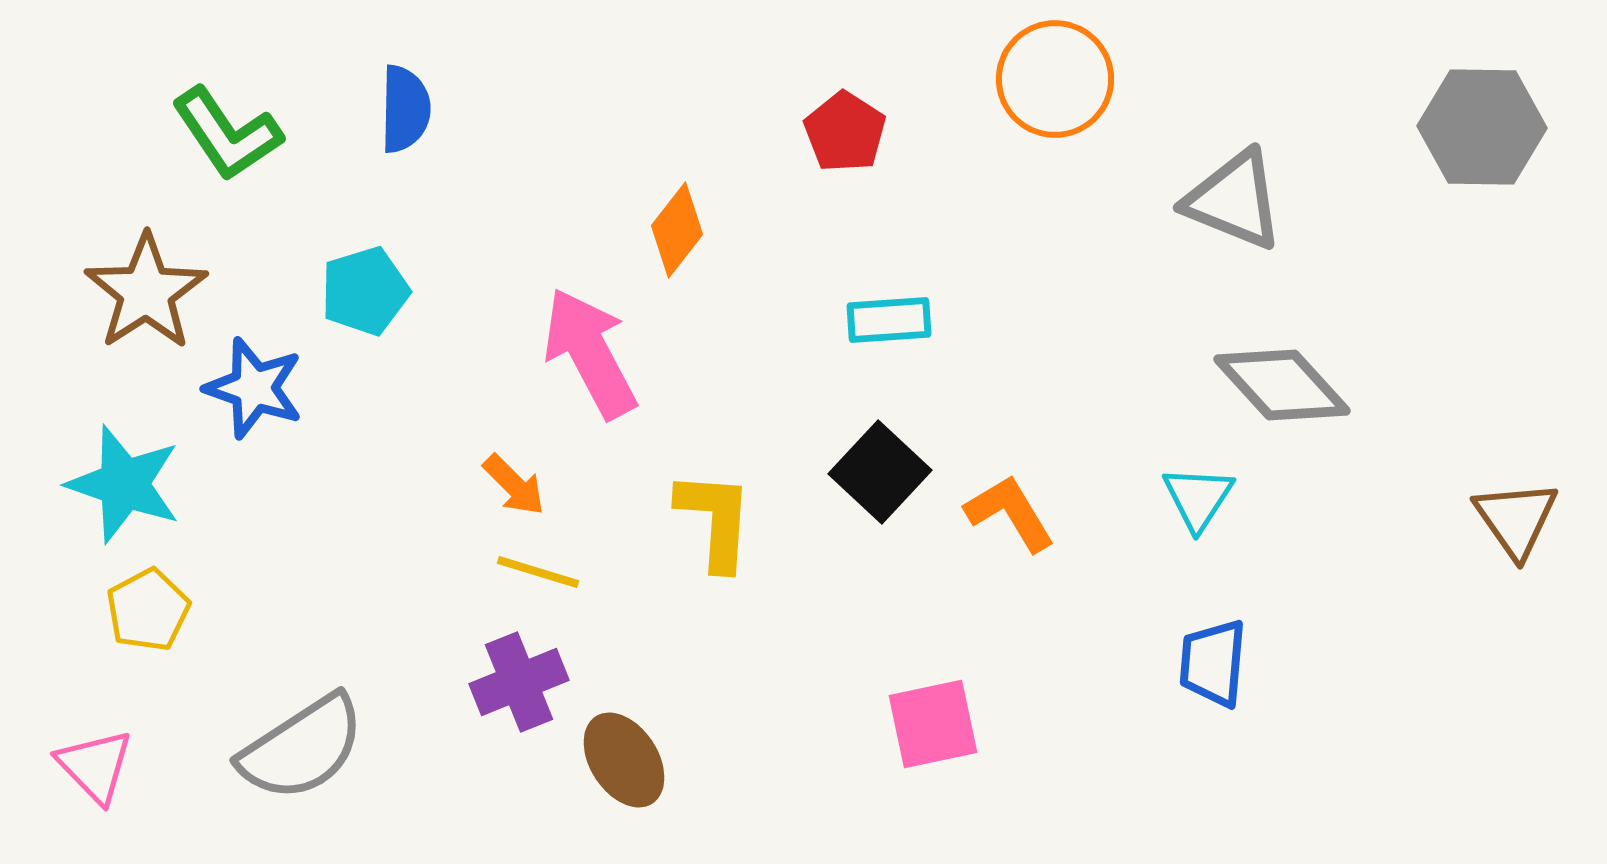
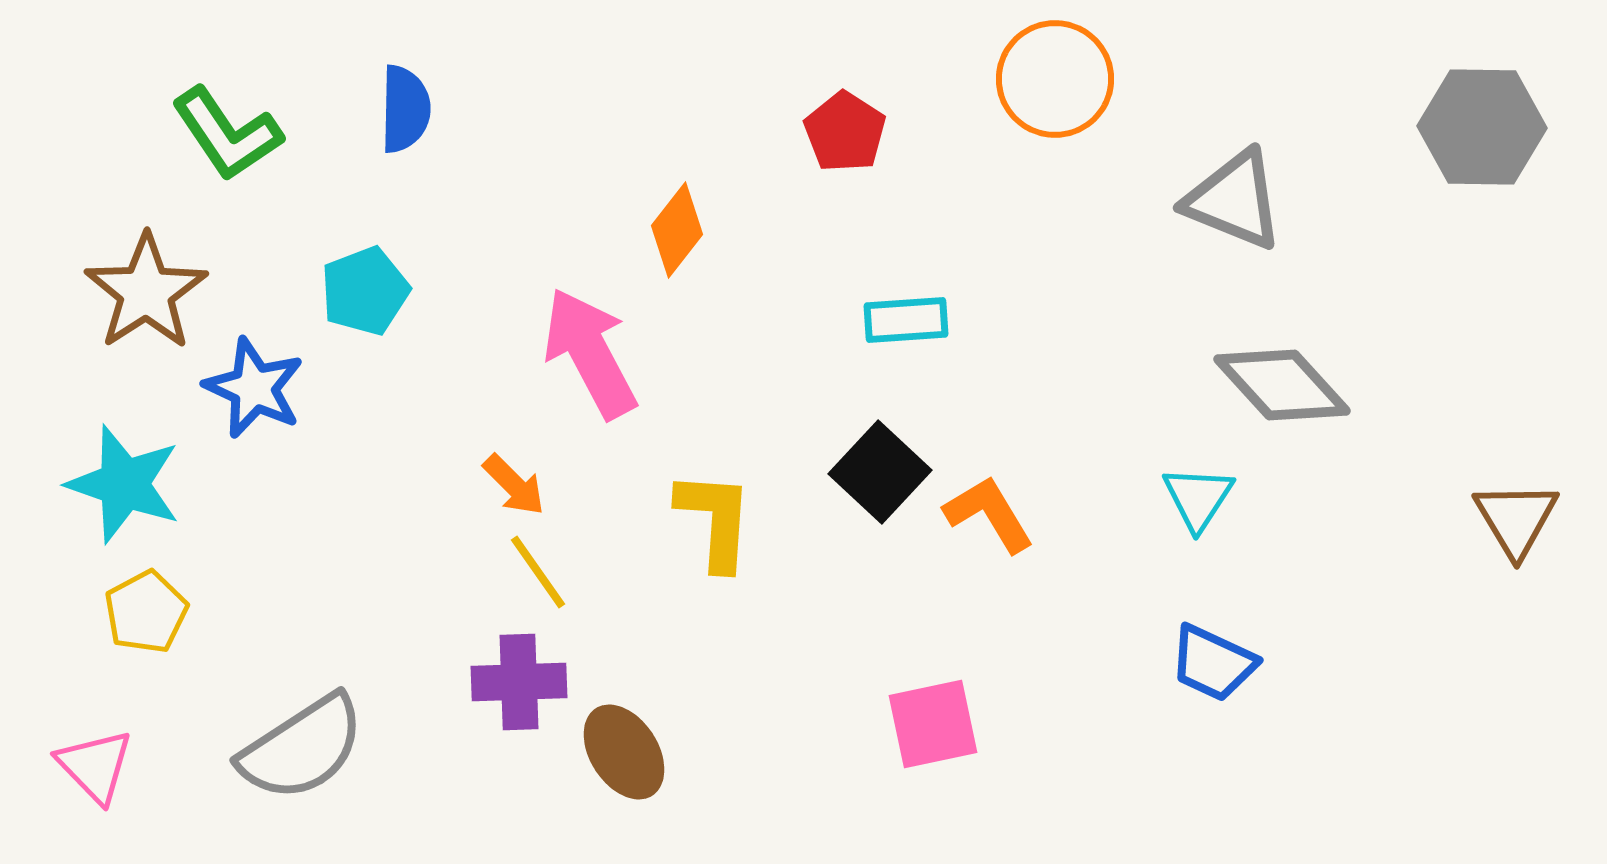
cyan pentagon: rotated 4 degrees counterclockwise
cyan rectangle: moved 17 px right
blue star: rotated 6 degrees clockwise
orange L-shape: moved 21 px left, 1 px down
brown triangle: rotated 4 degrees clockwise
yellow line: rotated 38 degrees clockwise
yellow pentagon: moved 2 px left, 2 px down
blue trapezoid: rotated 70 degrees counterclockwise
purple cross: rotated 20 degrees clockwise
brown ellipse: moved 8 px up
